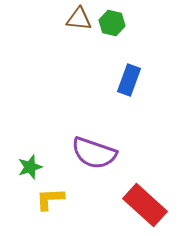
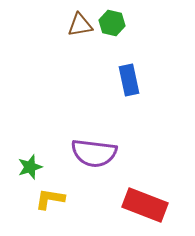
brown triangle: moved 1 px right, 6 px down; rotated 16 degrees counterclockwise
blue rectangle: rotated 32 degrees counterclockwise
purple semicircle: rotated 12 degrees counterclockwise
yellow L-shape: rotated 12 degrees clockwise
red rectangle: rotated 21 degrees counterclockwise
